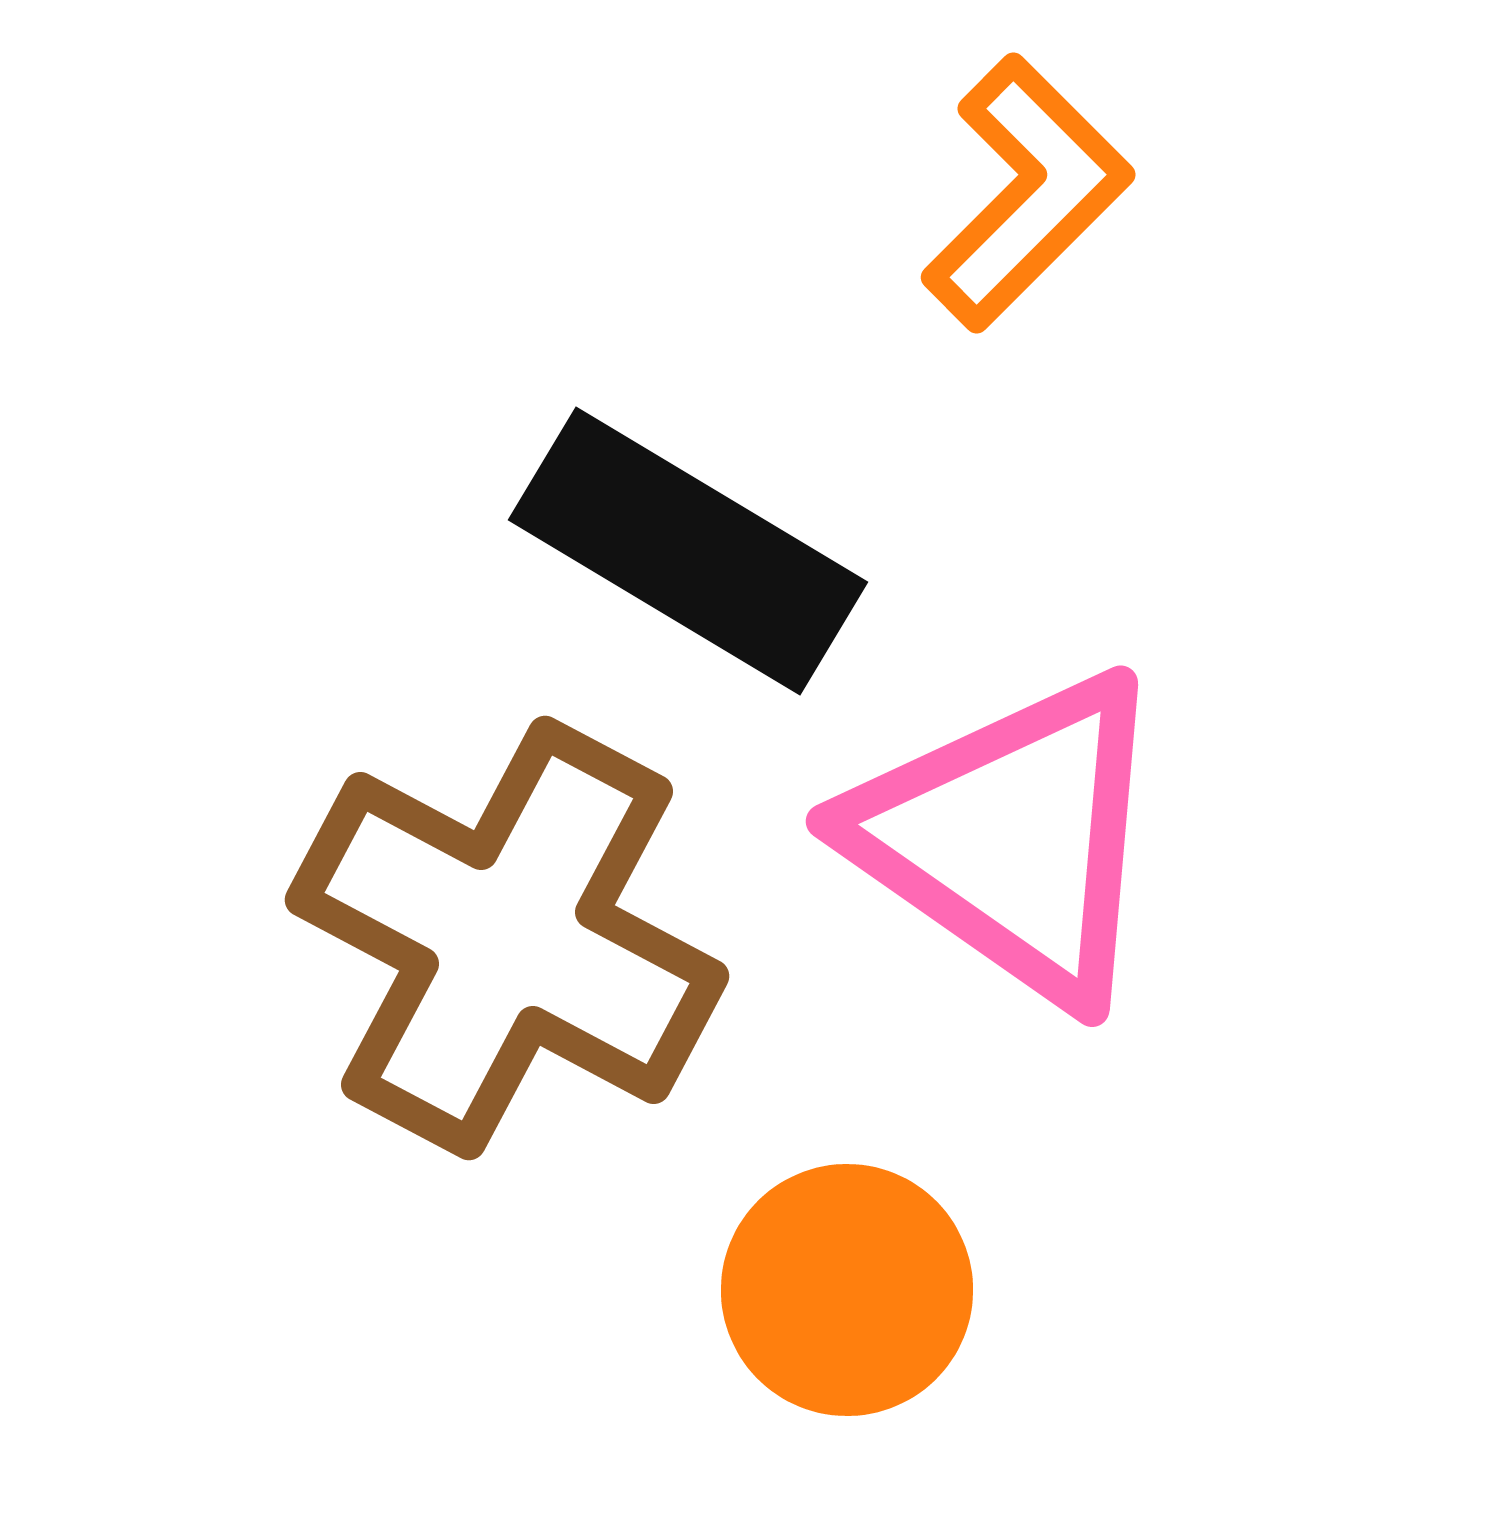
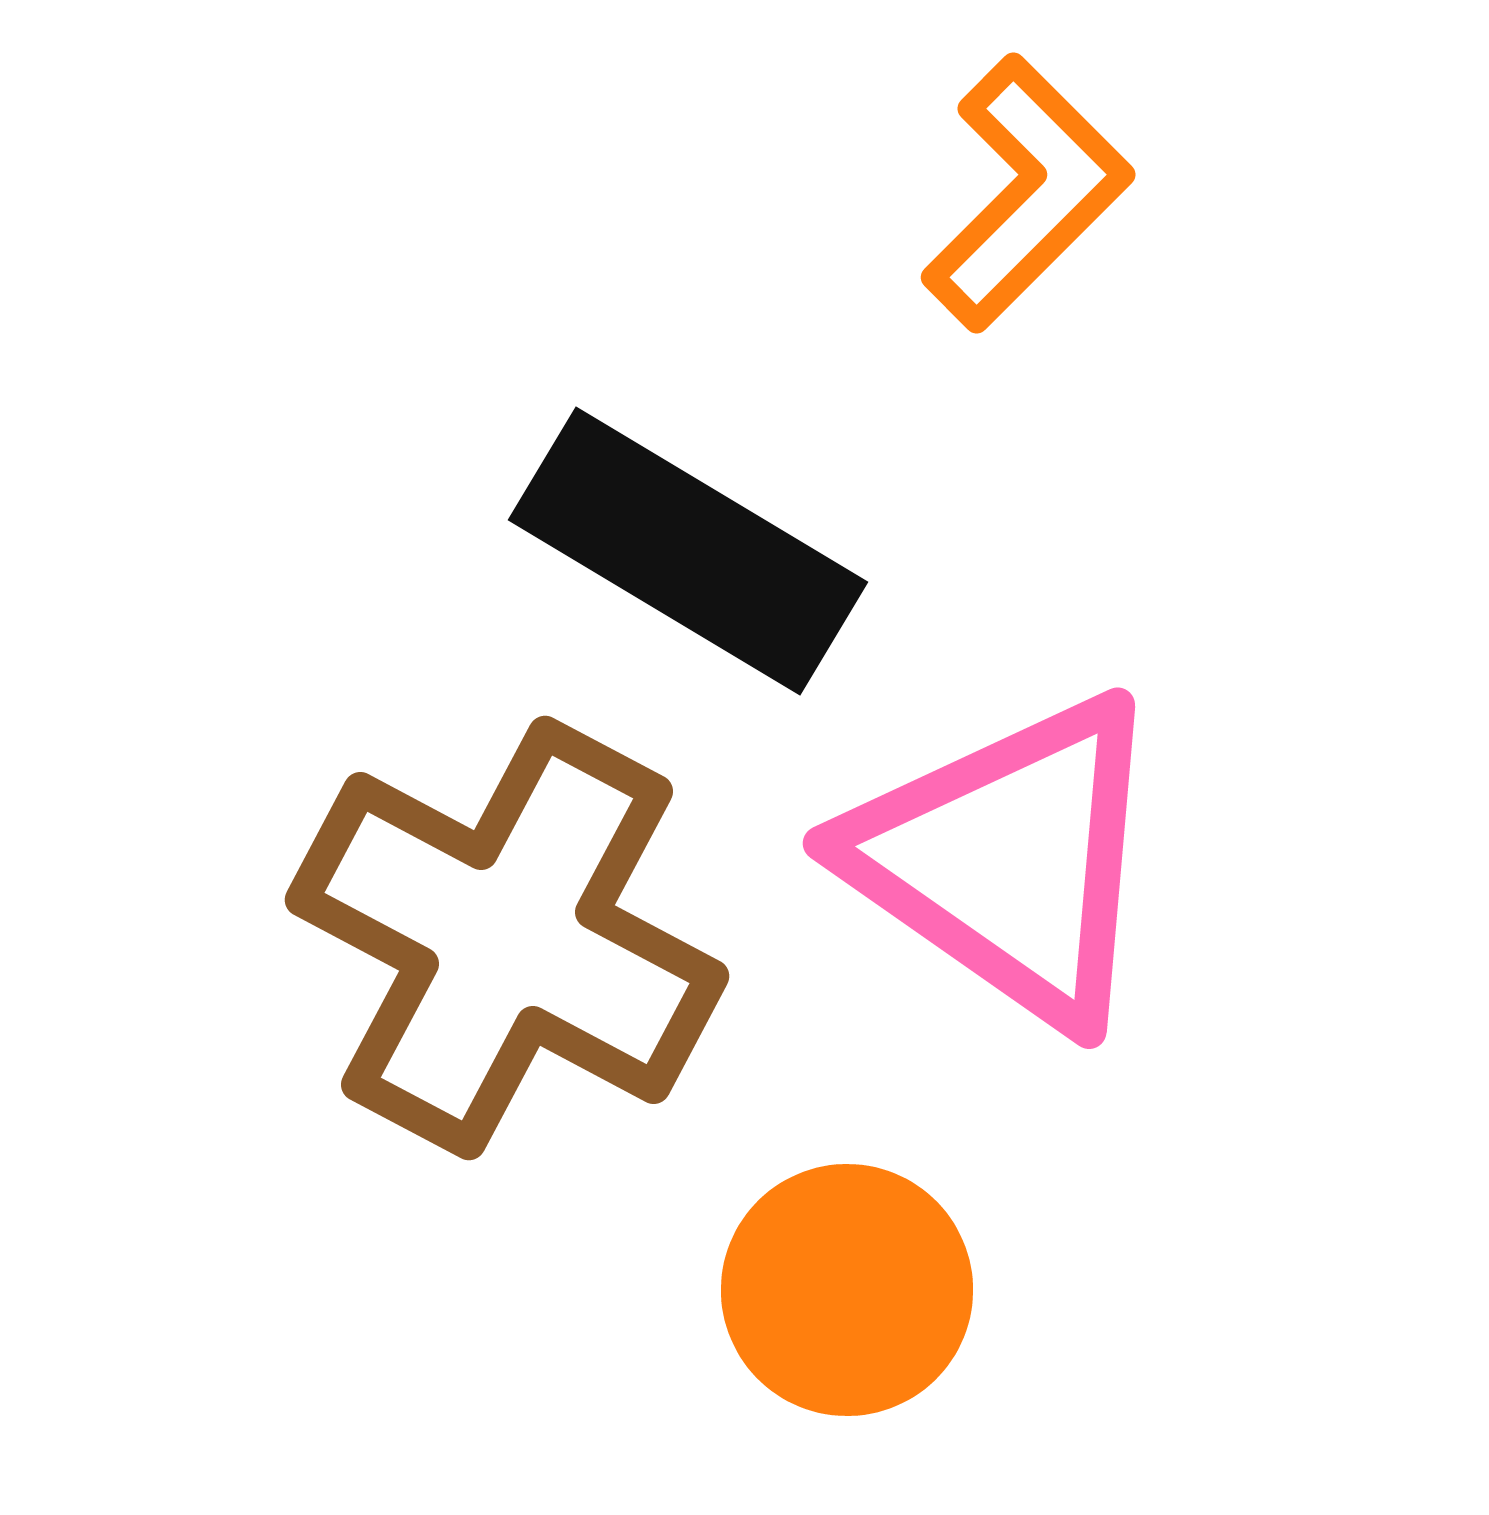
pink triangle: moved 3 px left, 22 px down
